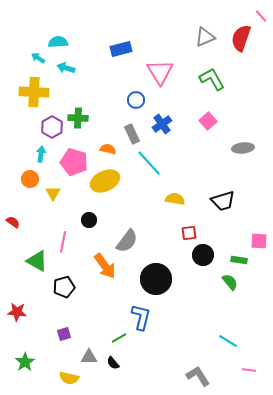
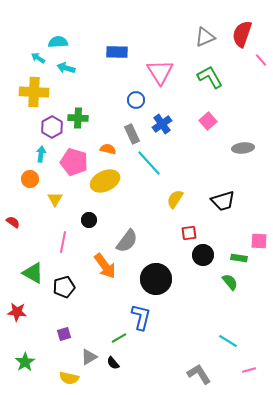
pink line at (261, 16): moved 44 px down
red semicircle at (241, 38): moved 1 px right, 4 px up
blue rectangle at (121, 49): moved 4 px left, 3 px down; rotated 15 degrees clockwise
green L-shape at (212, 79): moved 2 px left, 2 px up
yellow triangle at (53, 193): moved 2 px right, 6 px down
yellow semicircle at (175, 199): rotated 66 degrees counterclockwise
green rectangle at (239, 260): moved 2 px up
green triangle at (37, 261): moved 4 px left, 12 px down
gray triangle at (89, 357): rotated 30 degrees counterclockwise
pink line at (249, 370): rotated 24 degrees counterclockwise
gray L-shape at (198, 376): moved 1 px right, 2 px up
